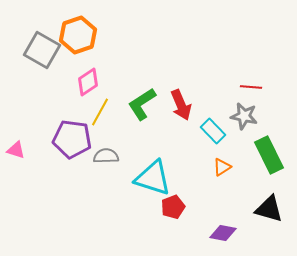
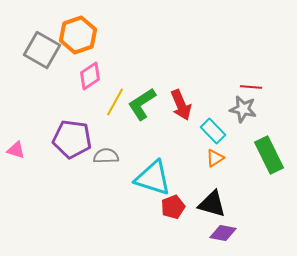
pink diamond: moved 2 px right, 6 px up
yellow line: moved 15 px right, 10 px up
gray star: moved 1 px left, 7 px up
orange triangle: moved 7 px left, 9 px up
black triangle: moved 57 px left, 5 px up
